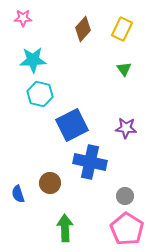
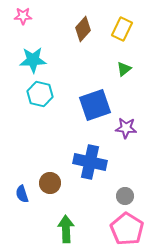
pink star: moved 2 px up
green triangle: rotated 28 degrees clockwise
blue square: moved 23 px right, 20 px up; rotated 8 degrees clockwise
blue semicircle: moved 4 px right
green arrow: moved 1 px right, 1 px down
